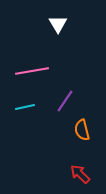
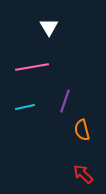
white triangle: moved 9 px left, 3 px down
pink line: moved 4 px up
purple line: rotated 15 degrees counterclockwise
red arrow: moved 3 px right
